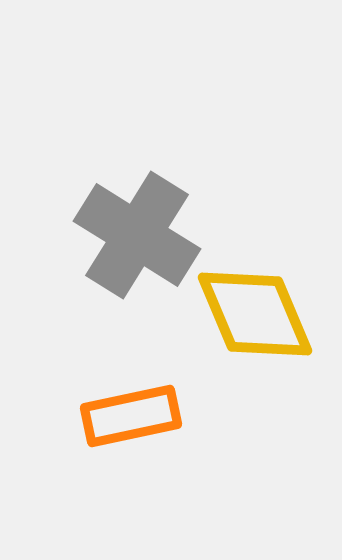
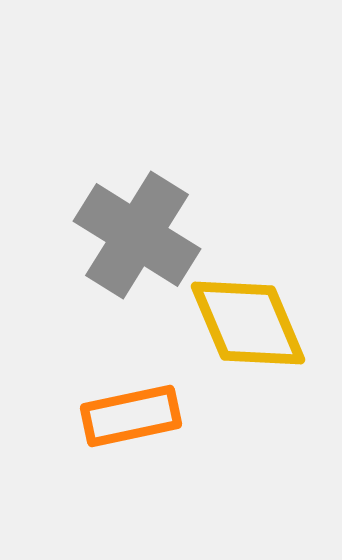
yellow diamond: moved 7 px left, 9 px down
